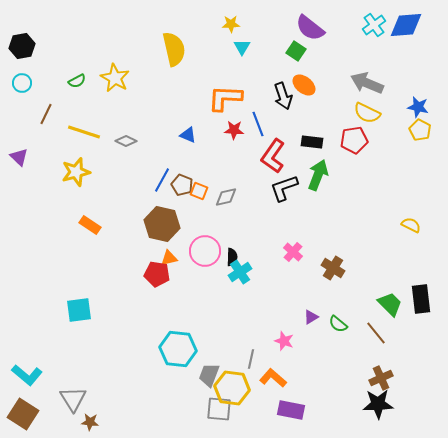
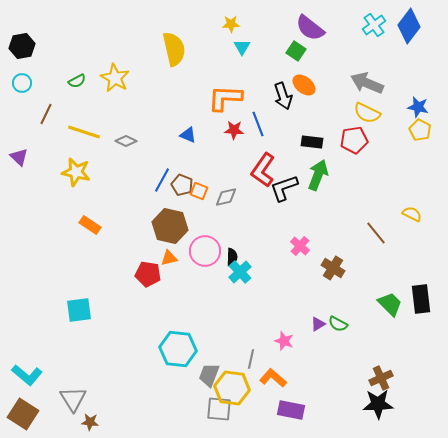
blue diamond at (406, 25): moved 3 px right, 1 px down; rotated 48 degrees counterclockwise
red L-shape at (273, 156): moved 10 px left, 14 px down
yellow star at (76, 172): rotated 28 degrees clockwise
brown hexagon at (162, 224): moved 8 px right, 2 px down
yellow semicircle at (411, 225): moved 1 px right, 11 px up
pink cross at (293, 252): moved 7 px right, 6 px up
cyan cross at (240, 272): rotated 10 degrees counterclockwise
red pentagon at (157, 274): moved 9 px left
purple triangle at (311, 317): moved 7 px right, 7 px down
green semicircle at (338, 324): rotated 12 degrees counterclockwise
brown line at (376, 333): moved 100 px up
